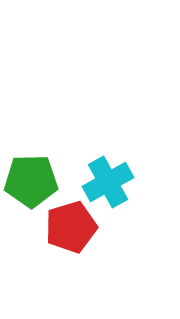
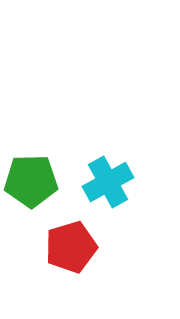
red pentagon: moved 20 px down
